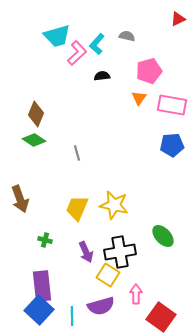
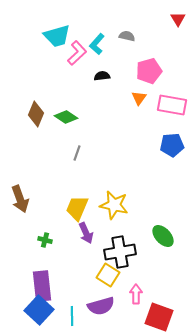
red triangle: rotated 35 degrees counterclockwise
green diamond: moved 32 px right, 23 px up
gray line: rotated 35 degrees clockwise
purple arrow: moved 19 px up
red square: moved 2 px left; rotated 16 degrees counterclockwise
